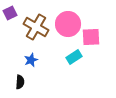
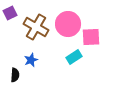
black semicircle: moved 5 px left, 7 px up
